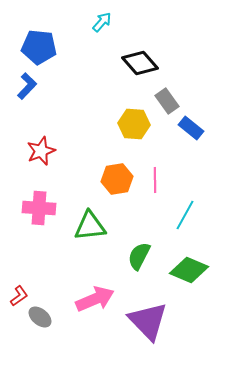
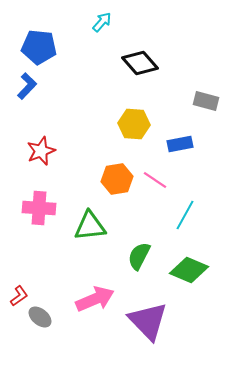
gray rectangle: moved 39 px right; rotated 40 degrees counterclockwise
blue rectangle: moved 11 px left, 16 px down; rotated 50 degrees counterclockwise
pink line: rotated 55 degrees counterclockwise
